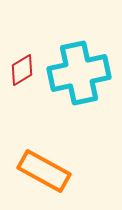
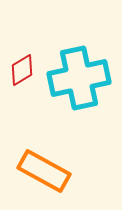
cyan cross: moved 5 px down
